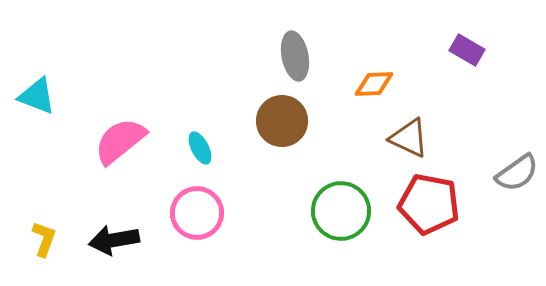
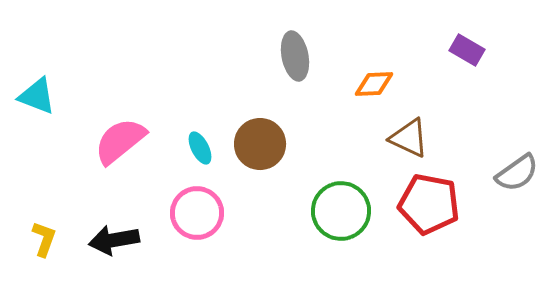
brown circle: moved 22 px left, 23 px down
